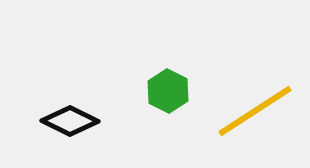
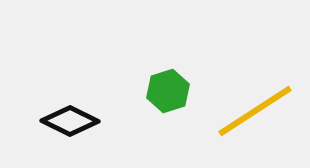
green hexagon: rotated 15 degrees clockwise
